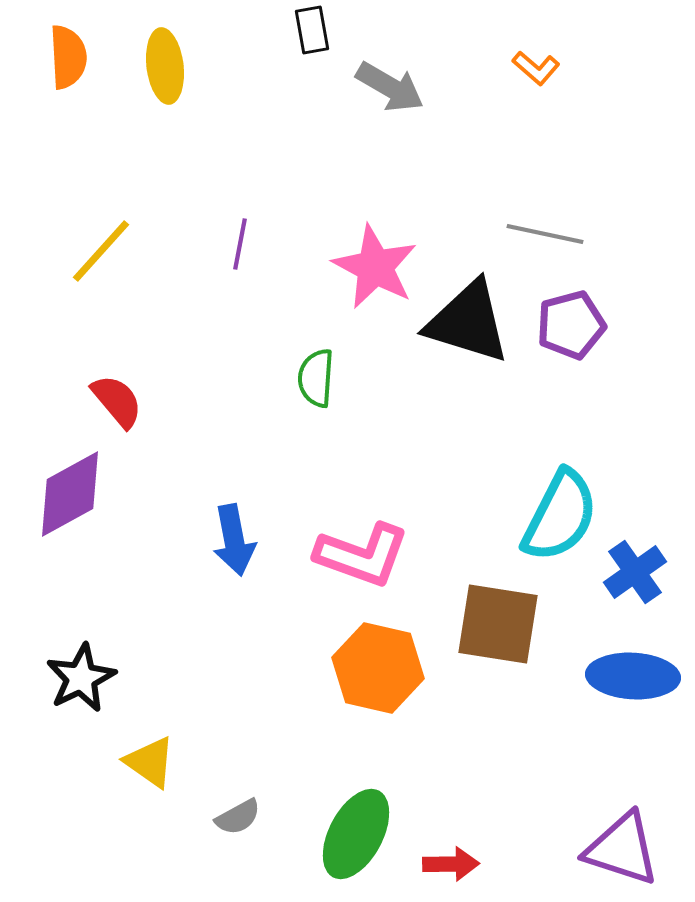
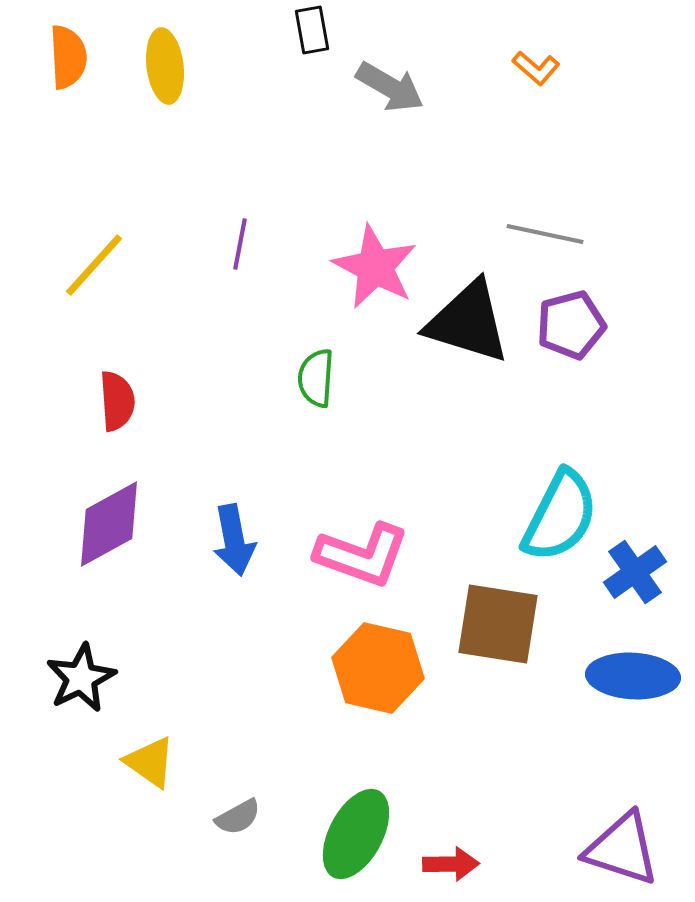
yellow line: moved 7 px left, 14 px down
red semicircle: rotated 36 degrees clockwise
purple diamond: moved 39 px right, 30 px down
